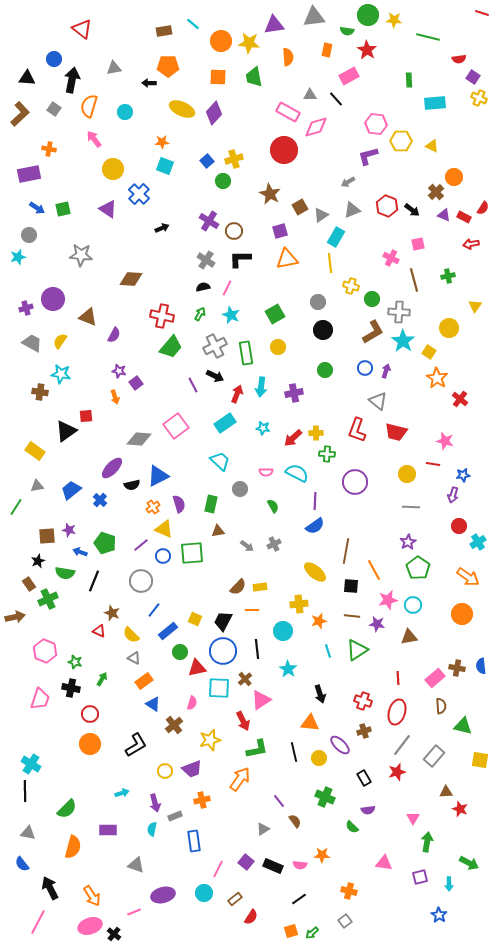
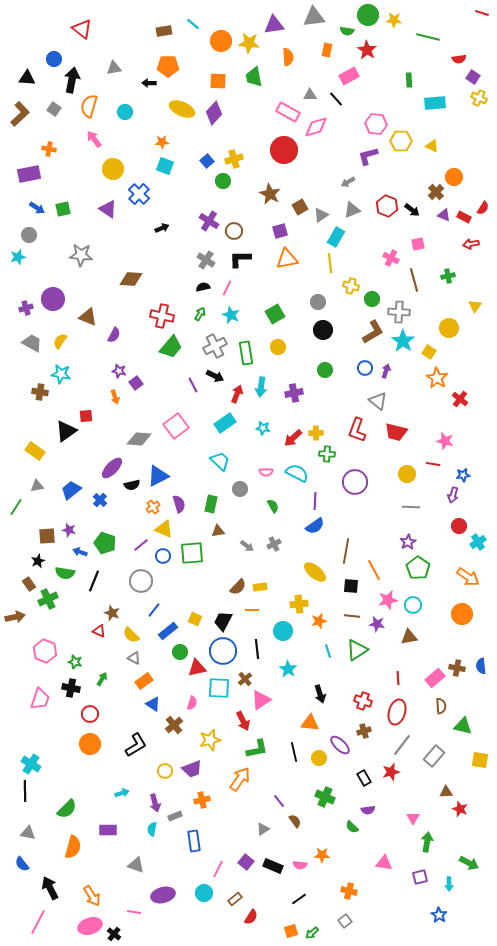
orange square at (218, 77): moved 4 px down
red star at (397, 772): moved 6 px left
pink line at (134, 912): rotated 32 degrees clockwise
